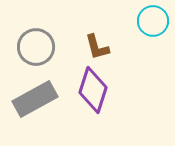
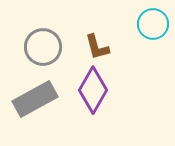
cyan circle: moved 3 px down
gray circle: moved 7 px right
purple diamond: rotated 12 degrees clockwise
